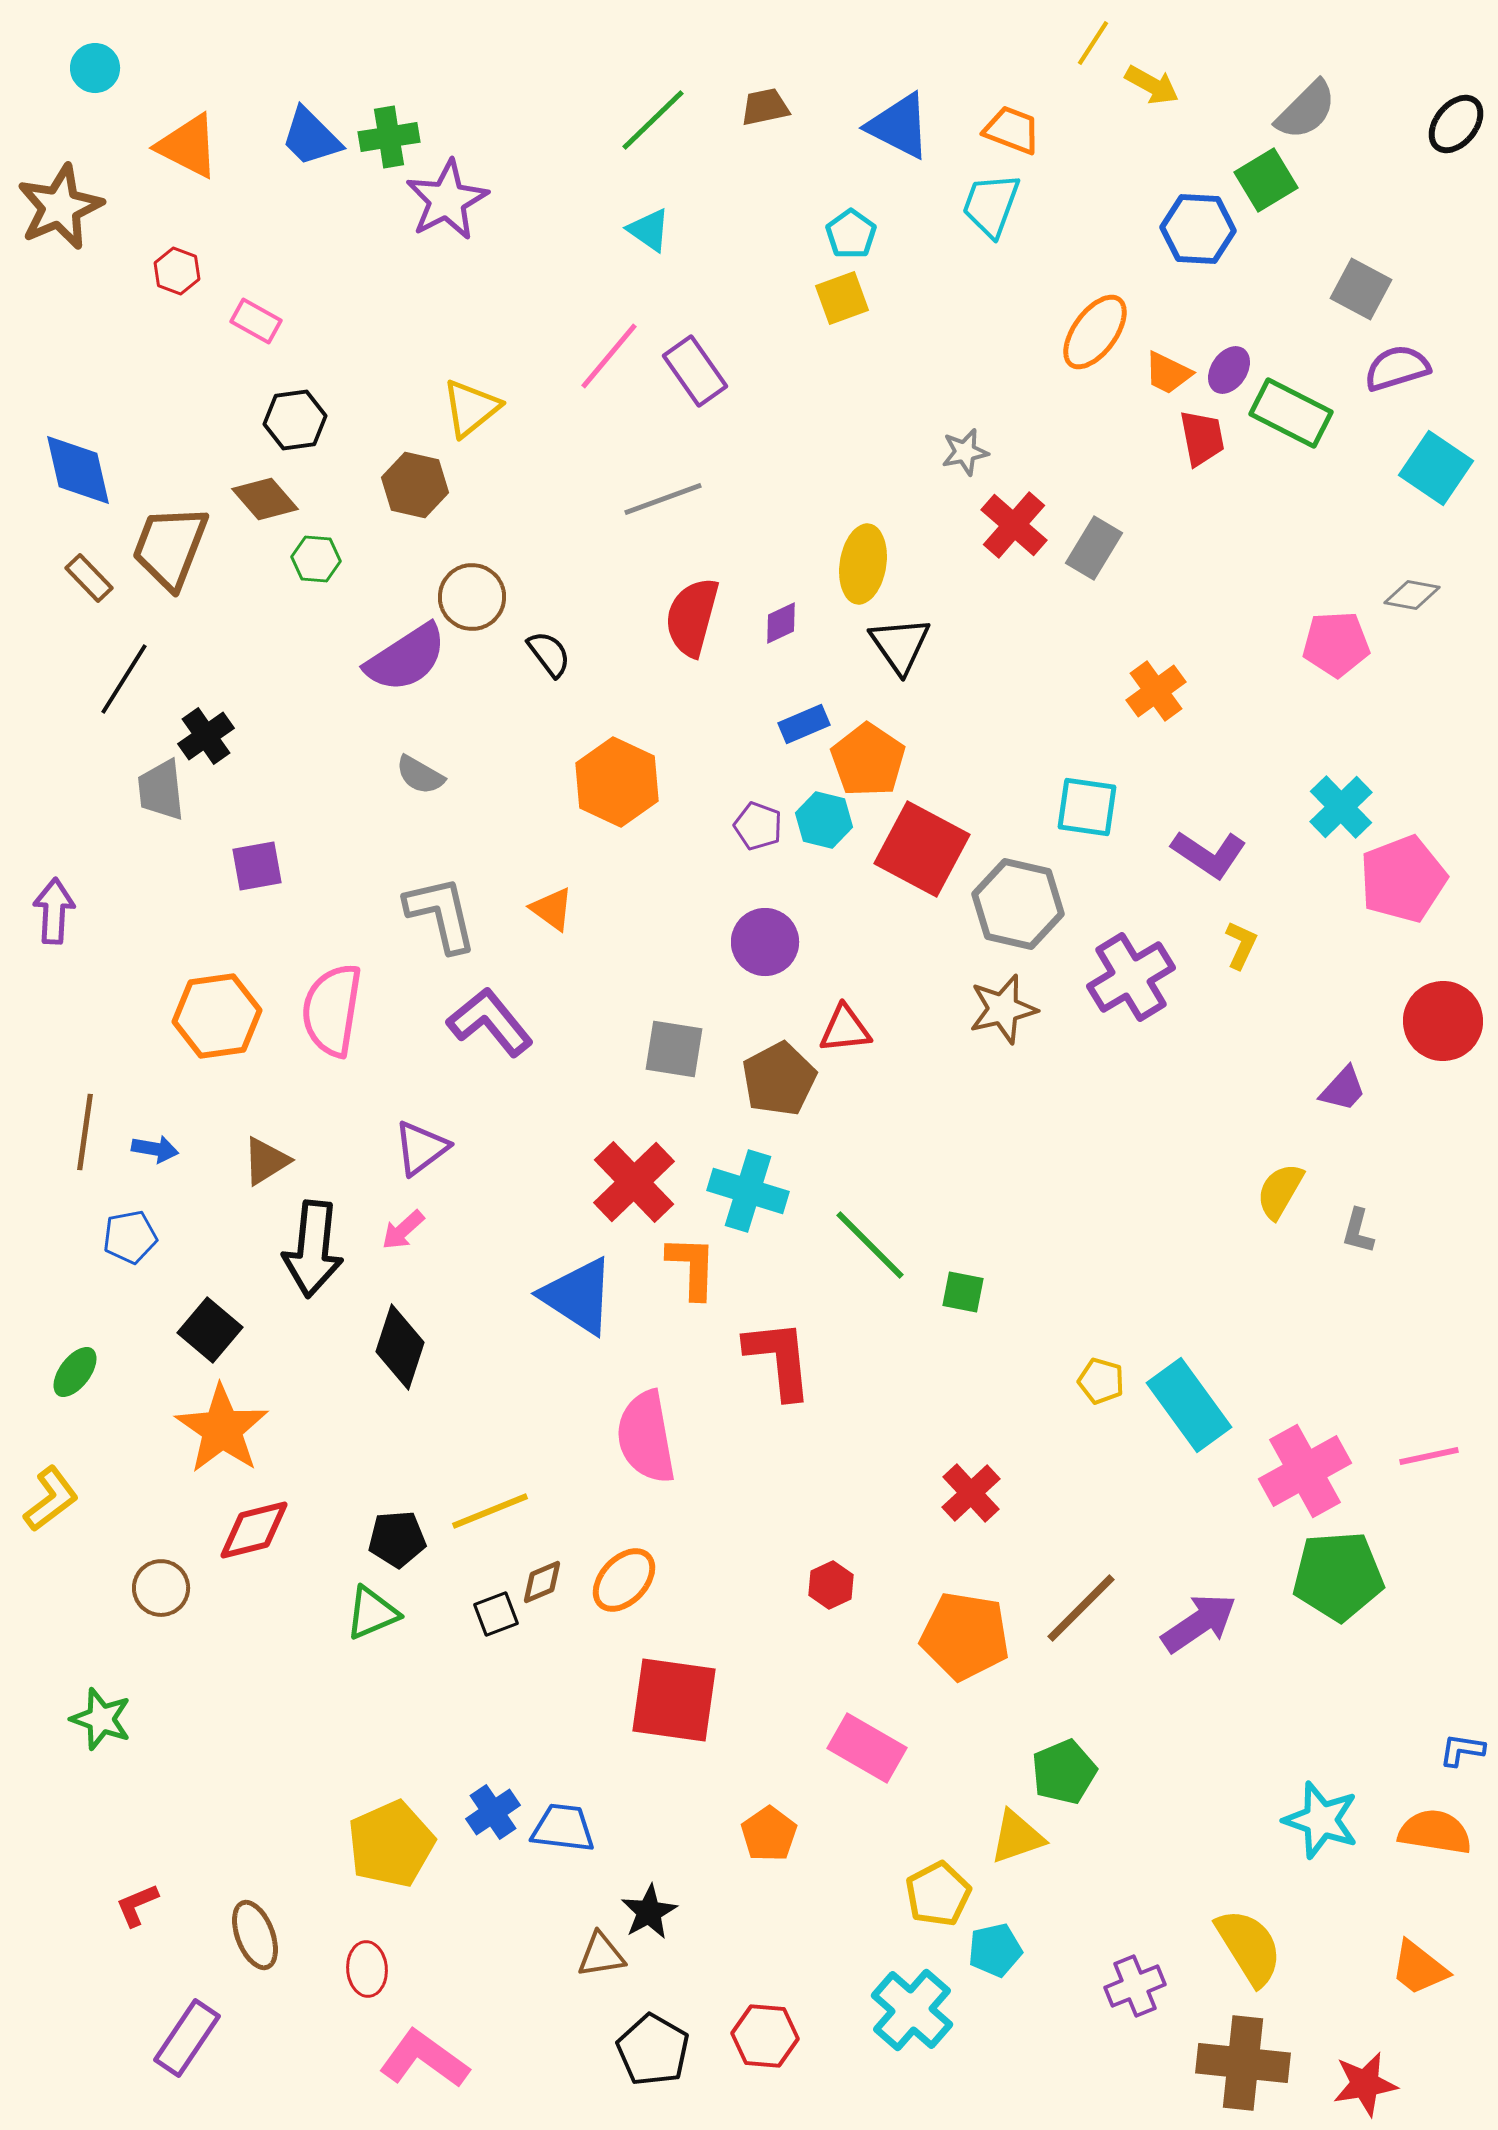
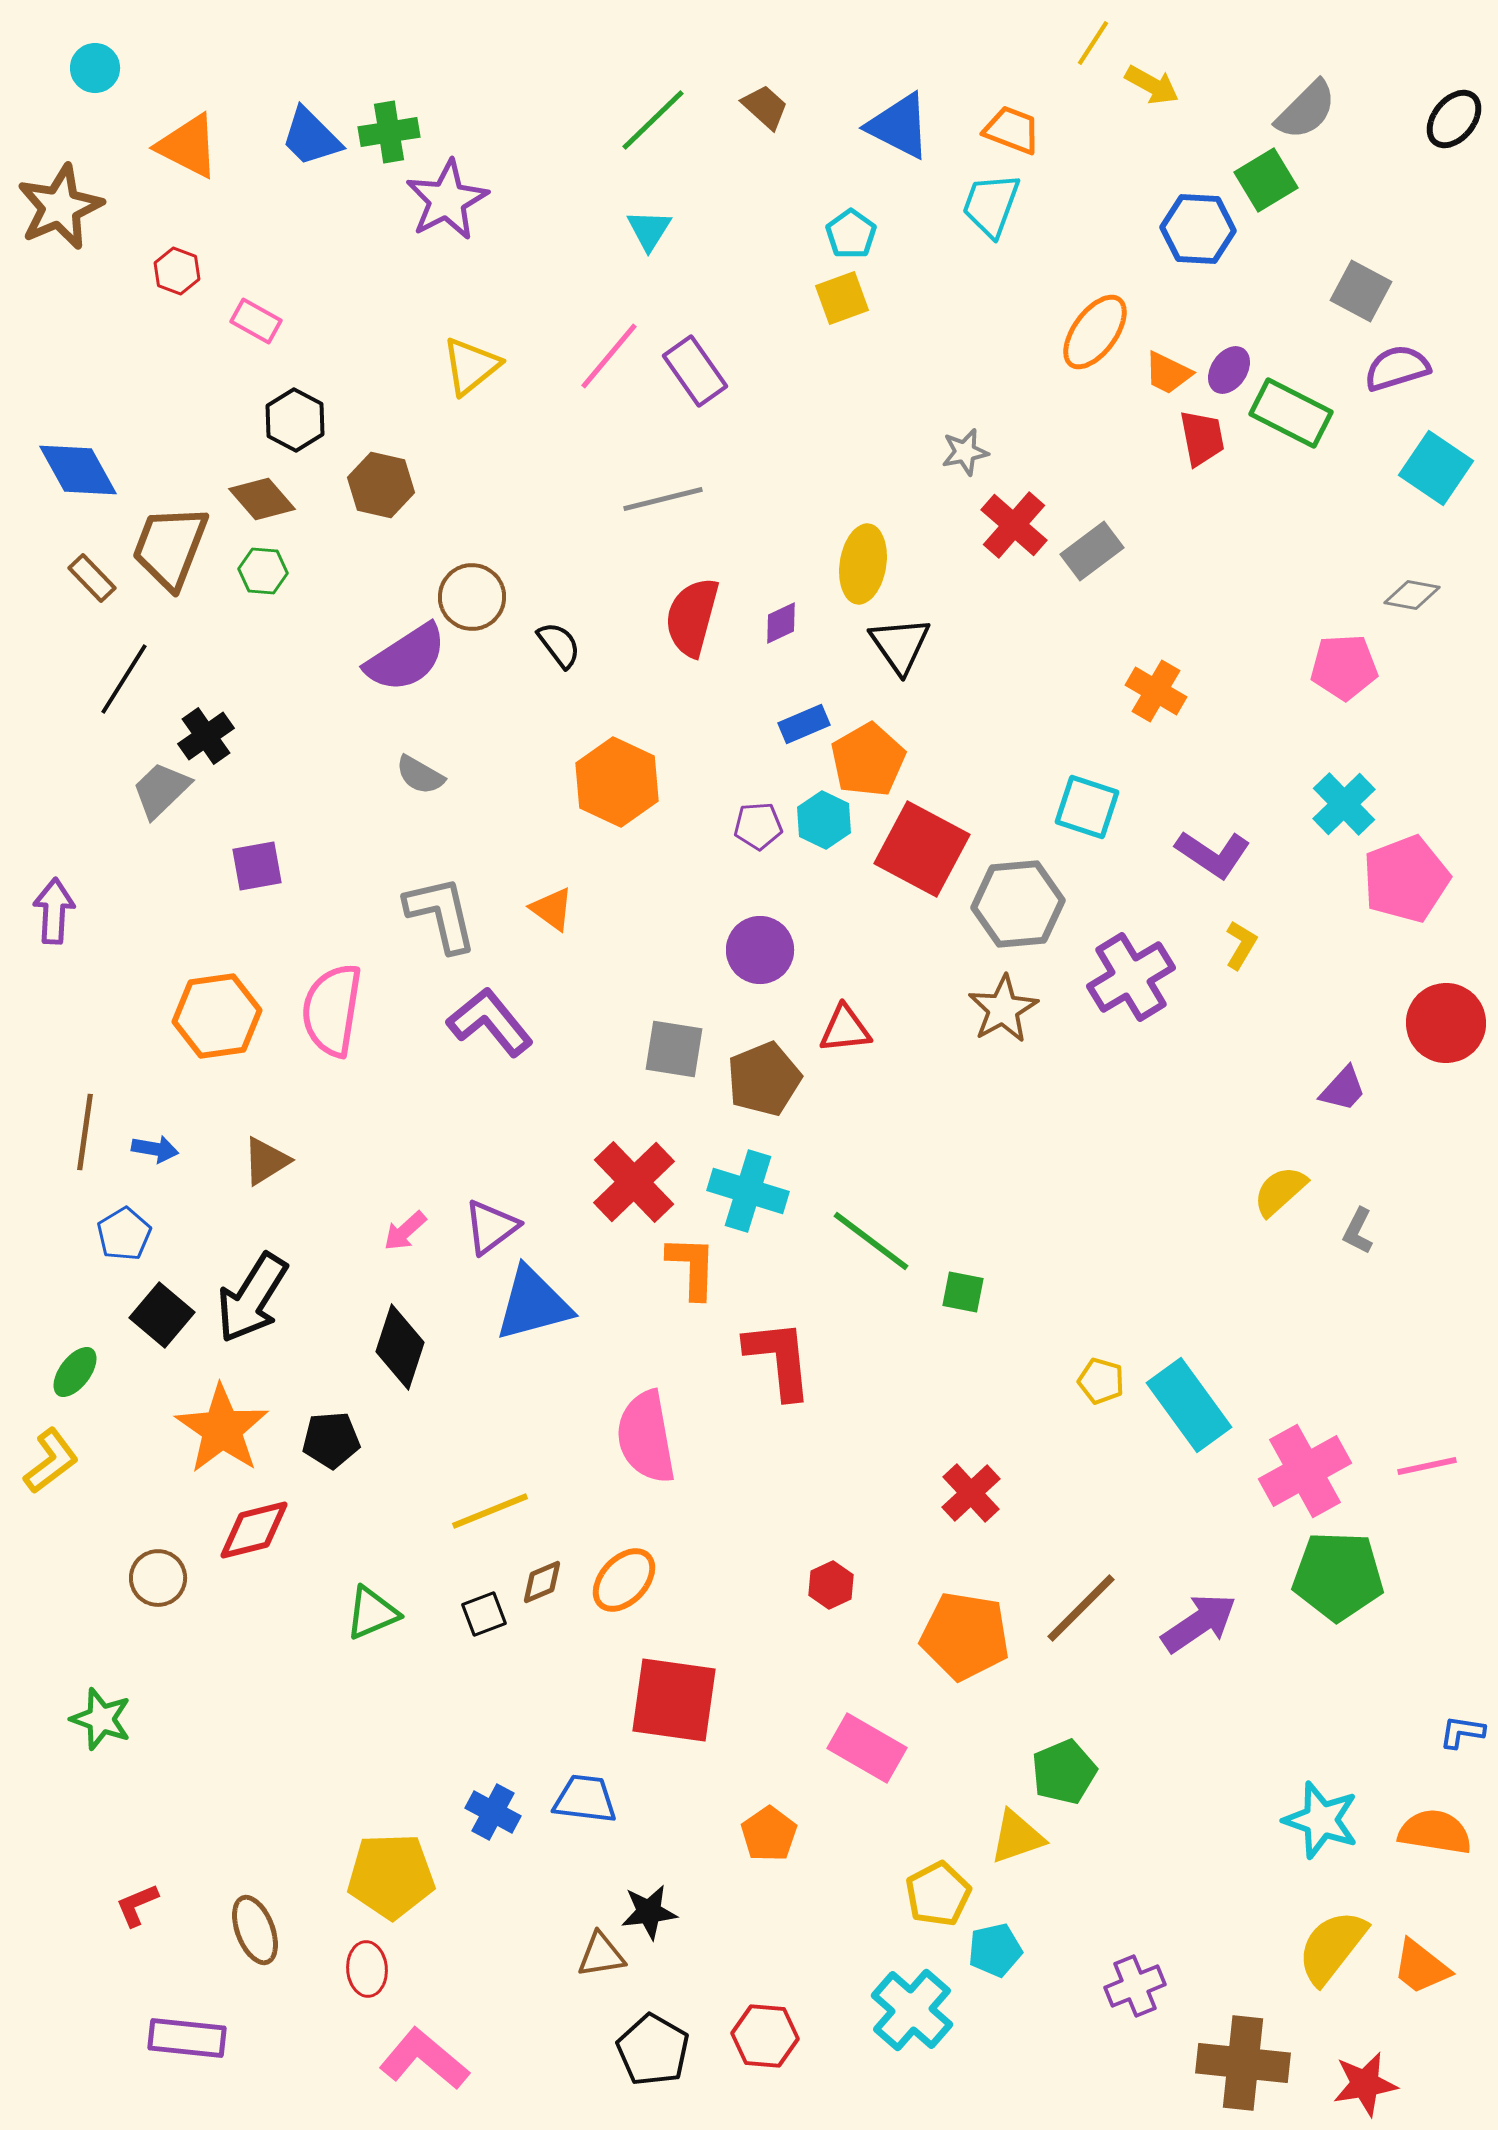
brown trapezoid at (765, 107): rotated 54 degrees clockwise
black ellipse at (1456, 124): moved 2 px left, 5 px up
green cross at (389, 137): moved 5 px up
cyan triangle at (649, 230): rotated 27 degrees clockwise
gray square at (1361, 289): moved 2 px down
yellow triangle at (471, 408): moved 42 px up
black hexagon at (295, 420): rotated 24 degrees counterclockwise
blue diamond at (78, 470): rotated 16 degrees counterclockwise
brown hexagon at (415, 485): moved 34 px left
brown diamond at (265, 499): moved 3 px left
gray line at (663, 499): rotated 6 degrees clockwise
gray rectangle at (1094, 548): moved 2 px left, 3 px down; rotated 22 degrees clockwise
green hexagon at (316, 559): moved 53 px left, 12 px down
brown rectangle at (89, 578): moved 3 px right
pink pentagon at (1336, 644): moved 8 px right, 23 px down
black semicircle at (549, 654): moved 10 px right, 9 px up
orange cross at (1156, 691): rotated 24 degrees counterclockwise
orange pentagon at (868, 760): rotated 8 degrees clockwise
gray trapezoid at (161, 790): rotated 52 degrees clockwise
cyan square at (1087, 807): rotated 10 degrees clockwise
cyan cross at (1341, 807): moved 3 px right, 3 px up
cyan hexagon at (824, 820): rotated 12 degrees clockwise
purple pentagon at (758, 826): rotated 24 degrees counterclockwise
purple L-shape at (1209, 854): moved 4 px right
pink pentagon at (1403, 879): moved 3 px right
gray hexagon at (1018, 904): rotated 18 degrees counterclockwise
purple circle at (765, 942): moved 5 px left, 8 px down
yellow L-shape at (1241, 945): rotated 6 degrees clockwise
brown star at (1003, 1009): rotated 16 degrees counterclockwise
red circle at (1443, 1021): moved 3 px right, 2 px down
brown pentagon at (779, 1079): moved 15 px left; rotated 6 degrees clockwise
purple triangle at (421, 1148): moved 70 px right, 79 px down
yellow semicircle at (1280, 1191): rotated 18 degrees clockwise
pink arrow at (403, 1230): moved 2 px right, 1 px down
gray L-shape at (1358, 1231): rotated 12 degrees clockwise
blue pentagon at (130, 1237): moved 6 px left, 3 px up; rotated 20 degrees counterclockwise
green line at (870, 1245): moved 1 px right, 4 px up; rotated 8 degrees counterclockwise
black arrow at (313, 1249): moved 61 px left, 49 px down; rotated 26 degrees clockwise
blue triangle at (578, 1296): moved 45 px left, 8 px down; rotated 48 degrees counterclockwise
black square at (210, 1330): moved 48 px left, 15 px up
pink line at (1429, 1456): moved 2 px left, 10 px down
yellow L-shape at (51, 1499): moved 38 px up
black pentagon at (397, 1539): moved 66 px left, 99 px up
green pentagon at (1338, 1576): rotated 6 degrees clockwise
brown circle at (161, 1588): moved 3 px left, 10 px up
black square at (496, 1614): moved 12 px left
blue L-shape at (1462, 1750): moved 18 px up
blue cross at (493, 1812): rotated 28 degrees counterclockwise
blue trapezoid at (563, 1828): moved 22 px right, 29 px up
yellow pentagon at (391, 1844): moved 32 px down; rotated 22 degrees clockwise
black star at (649, 1912): rotated 22 degrees clockwise
brown ellipse at (255, 1935): moved 5 px up
yellow semicircle at (1249, 1947): moved 83 px right; rotated 110 degrees counterclockwise
orange trapezoid at (1419, 1968): moved 2 px right, 1 px up
purple rectangle at (187, 2038): rotated 62 degrees clockwise
pink L-shape at (424, 2059): rotated 4 degrees clockwise
